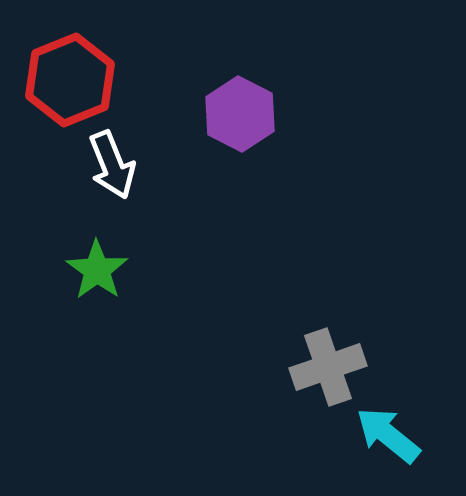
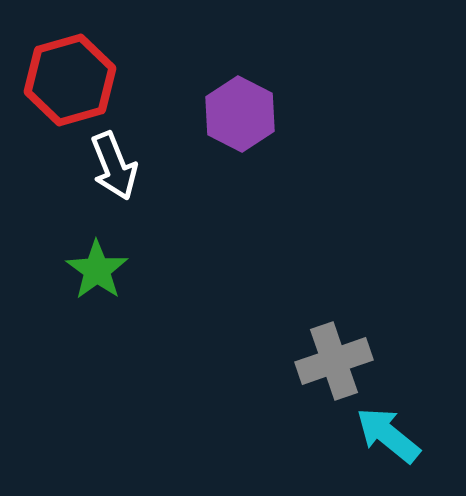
red hexagon: rotated 6 degrees clockwise
white arrow: moved 2 px right, 1 px down
gray cross: moved 6 px right, 6 px up
